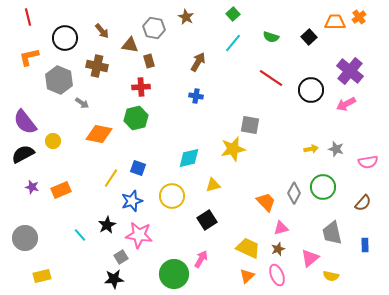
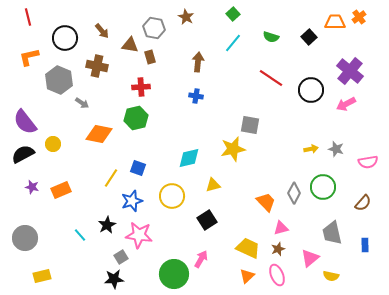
brown rectangle at (149, 61): moved 1 px right, 4 px up
brown arrow at (198, 62): rotated 24 degrees counterclockwise
yellow circle at (53, 141): moved 3 px down
